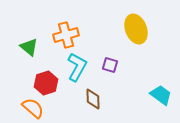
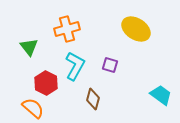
yellow ellipse: rotated 36 degrees counterclockwise
orange cross: moved 1 px right, 6 px up
green triangle: rotated 12 degrees clockwise
cyan L-shape: moved 2 px left, 1 px up
red hexagon: rotated 15 degrees counterclockwise
brown diamond: rotated 15 degrees clockwise
